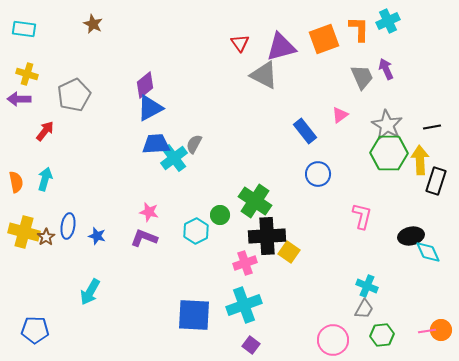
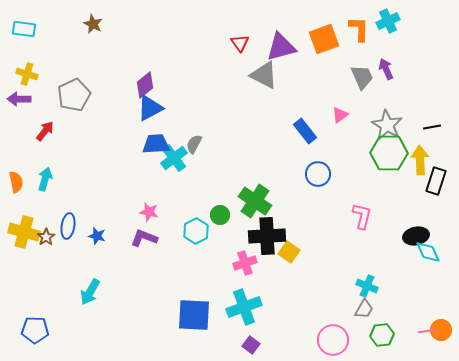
black ellipse at (411, 236): moved 5 px right
cyan cross at (244, 305): moved 2 px down
